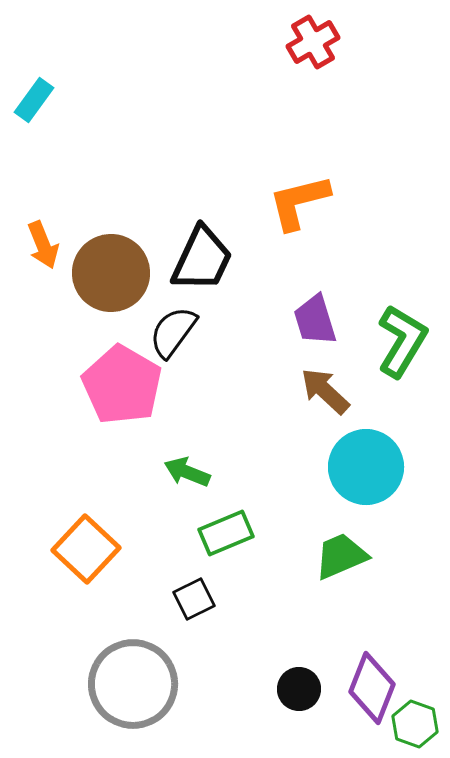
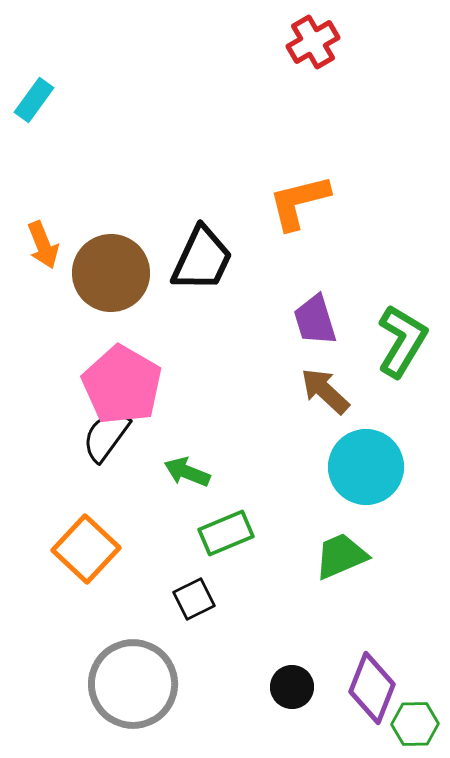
black semicircle: moved 67 px left, 104 px down
black circle: moved 7 px left, 2 px up
green hexagon: rotated 21 degrees counterclockwise
